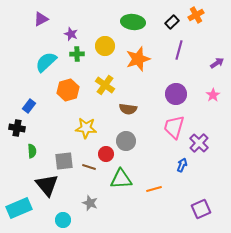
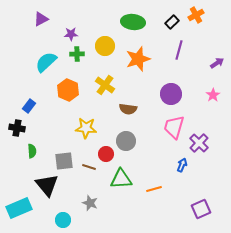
purple star: rotated 24 degrees counterclockwise
orange hexagon: rotated 20 degrees counterclockwise
purple circle: moved 5 px left
